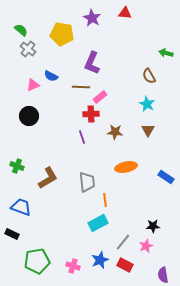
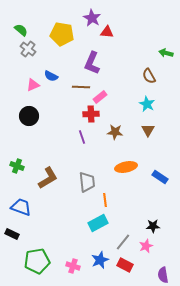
red triangle: moved 18 px left, 19 px down
blue rectangle: moved 6 px left
